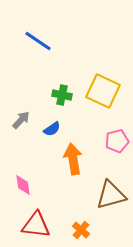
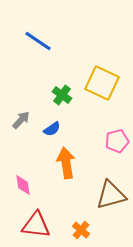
yellow square: moved 1 px left, 8 px up
green cross: rotated 24 degrees clockwise
orange arrow: moved 7 px left, 4 px down
